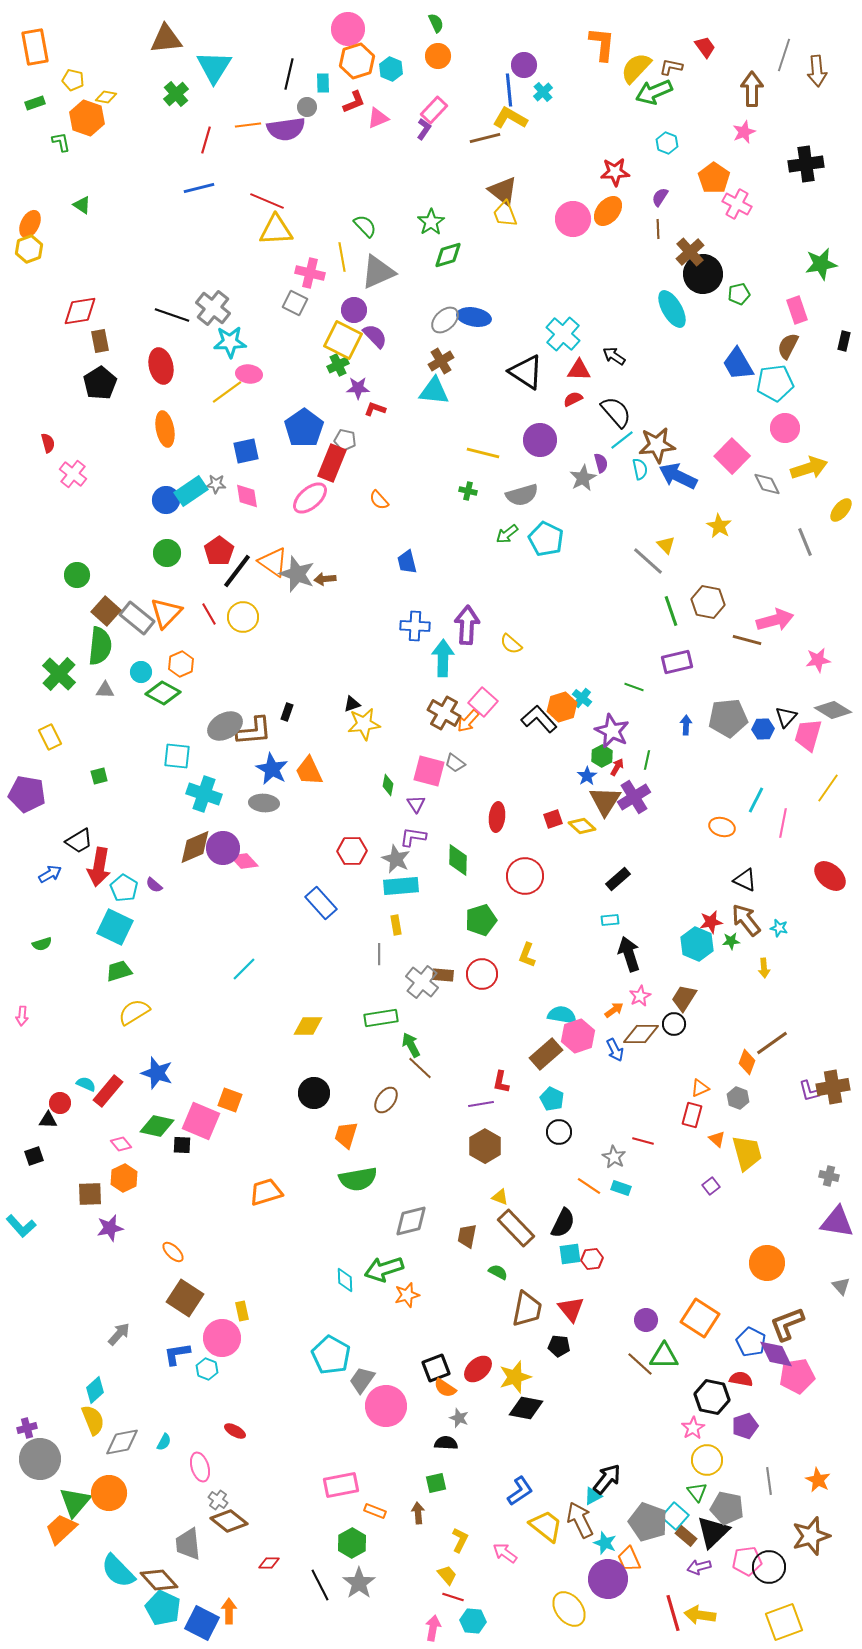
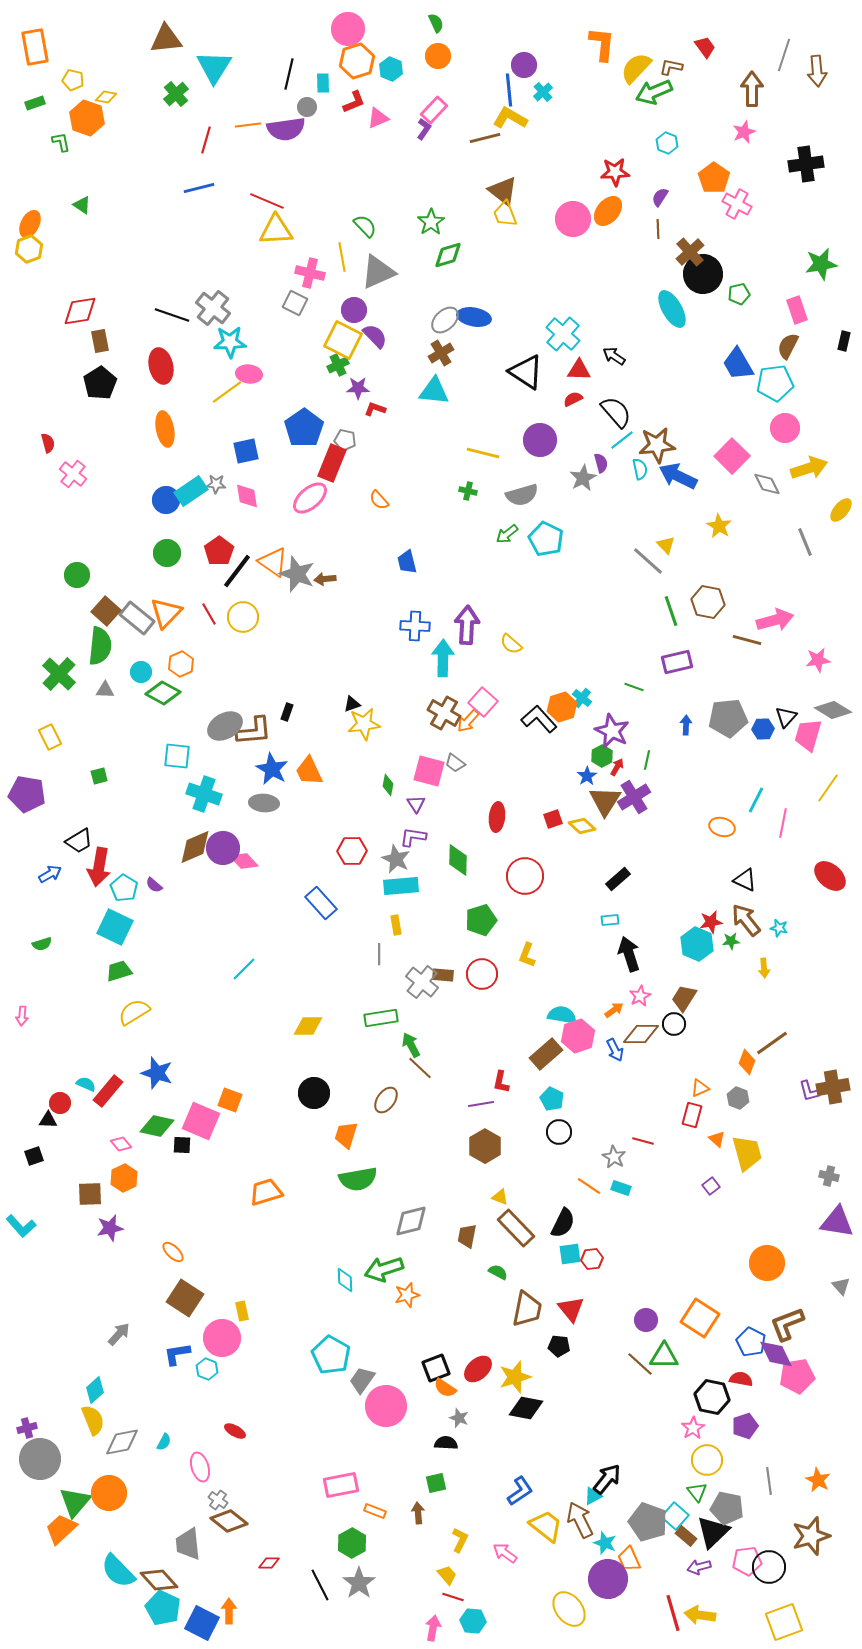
brown cross at (441, 361): moved 8 px up
